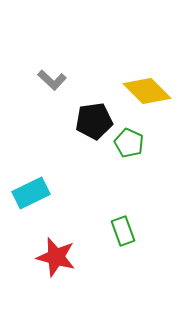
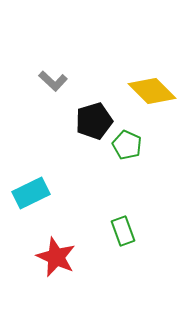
gray L-shape: moved 1 px right, 1 px down
yellow diamond: moved 5 px right
black pentagon: rotated 9 degrees counterclockwise
green pentagon: moved 2 px left, 2 px down
red star: rotated 9 degrees clockwise
